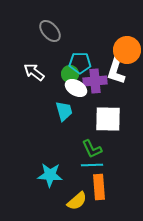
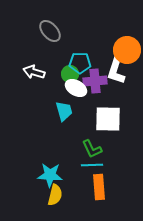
white arrow: rotated 20 degrees counterclockwise
yellow semicircle: moved 22 px left, 6 px up; rotated 35 degrees counterclockwise
